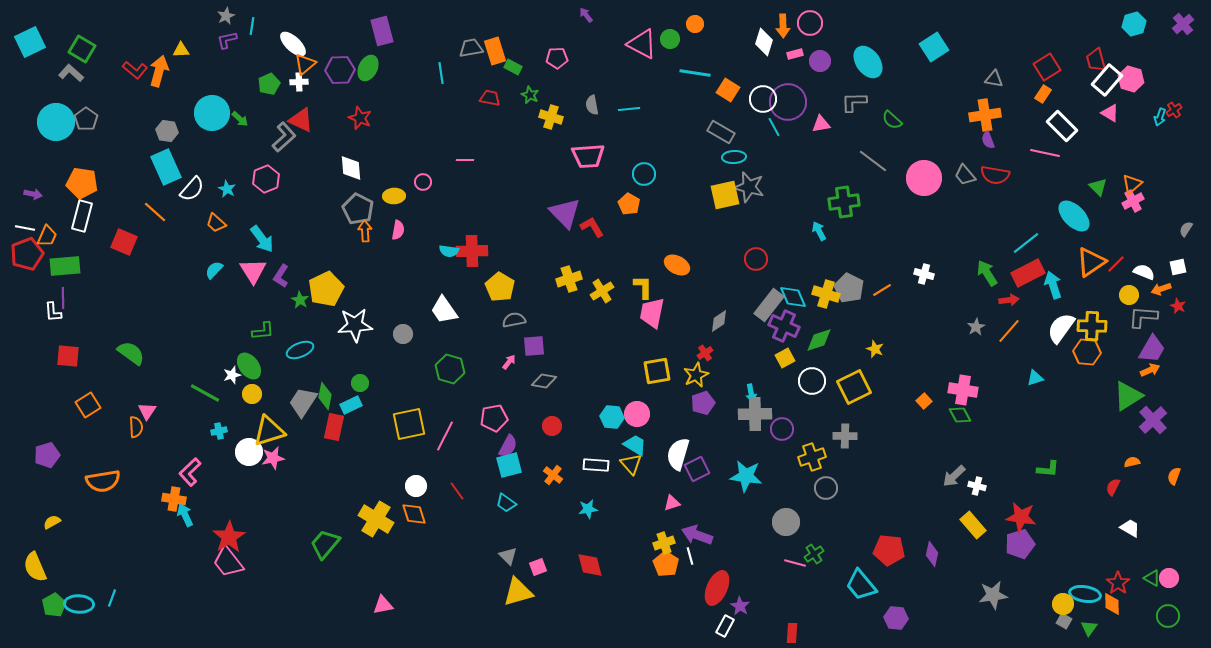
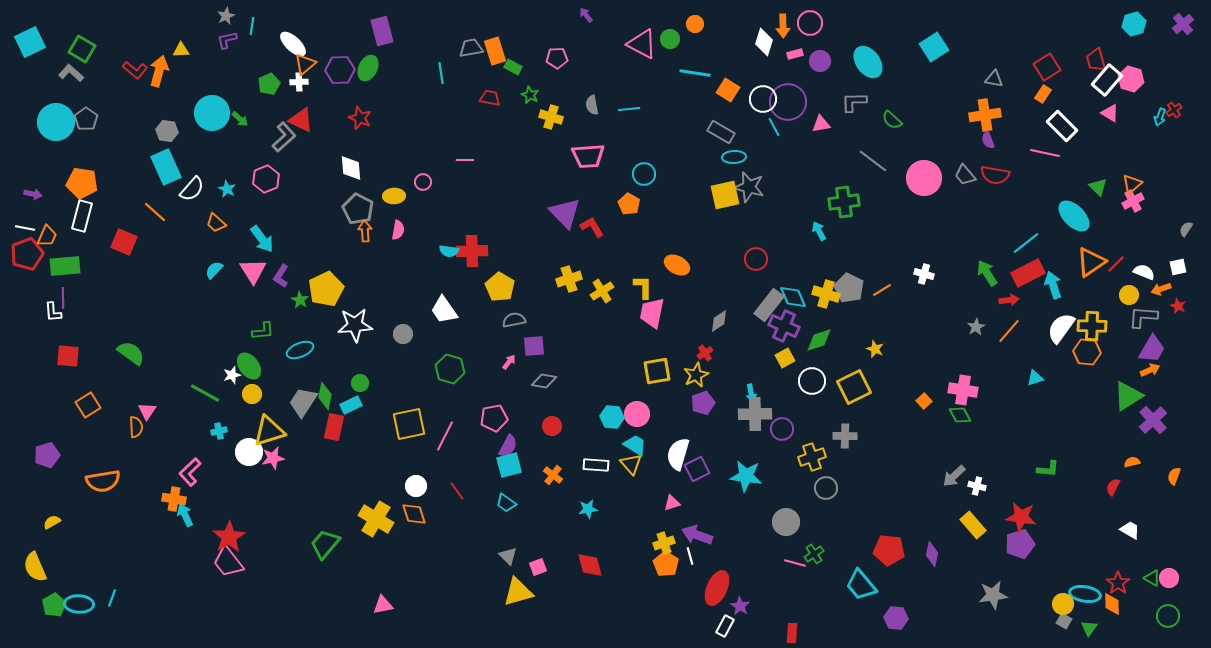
white trapezoid at (1130, 528): moved 2 px down
